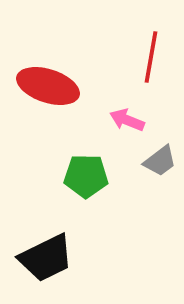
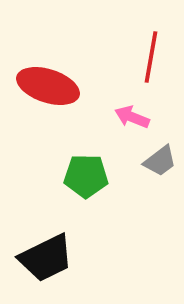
pink arrow: moved 5 px right, 3 px up
